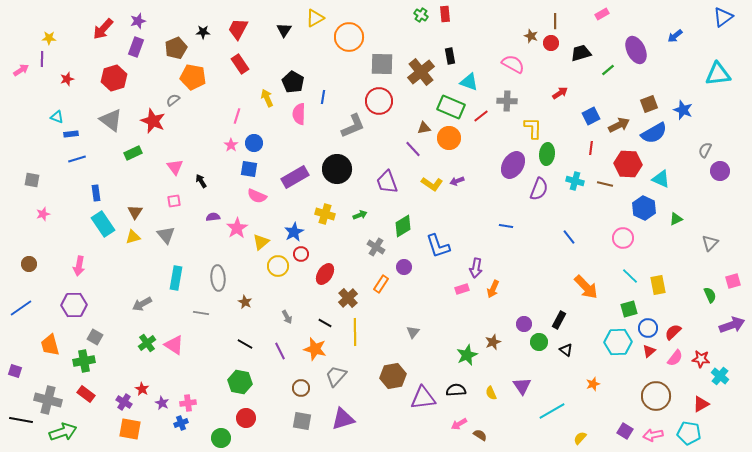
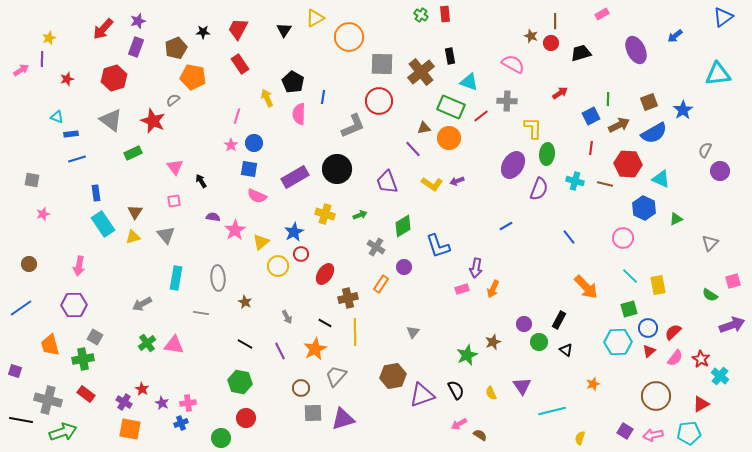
yellow star at (49, 38): rotated 24 degrees counterclockwise
green line at (608, 70): moved 29 px down; rotated 48 degrees counterclockwise
brown square at (649, 104): moved 2 px up
blue star at (683, 110): rotated 18 degrees clockwise
purple semicircle at (213, 217): rotated 16 degrees clockwise
blue line at (506, 226): rotated 40 degrees counterclockwise
pink star at (237, 228): moved 2 px left, 2 px down
green semicircle at (710, 295): rotated 147 degrees clockwise
brown cross at (348, 298): rotated 30 degrees clockwise
pink triangle at (174, 345): rotated 25 degrees counterclockwise
orange star at (315, 349): rotated 30 degrees clockwise
red star at (701, 359): rotated 24 degrees clockwise
green cross at (84, 361): moved 1 px left, 2 px up
black semicircle at (456, 390): rotated 66 degrees clockwise
purple triangle at (423, 398): moved 1 px left, 3 px up; rotated 12 degrees counterclockwise
cyan line at (552, 411): rotated 16 degrees clockwise
gray square at (302, 421): moved 11 px right, 8 px up; rotated 12 degrees counterclockwise
cyan pentagon at (689, 433): rotated 15 degrees counterclockwise
yellow semicircle at (580, 438): rotated 24 degrees counterclockwise
